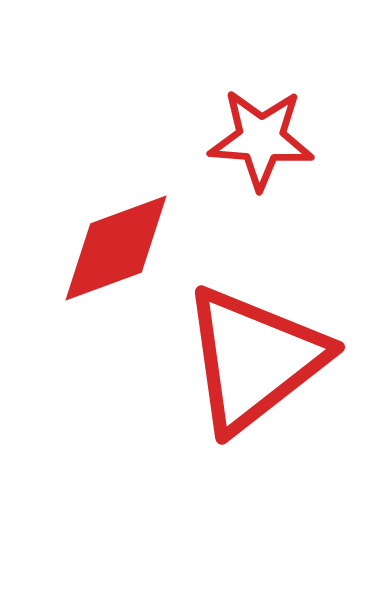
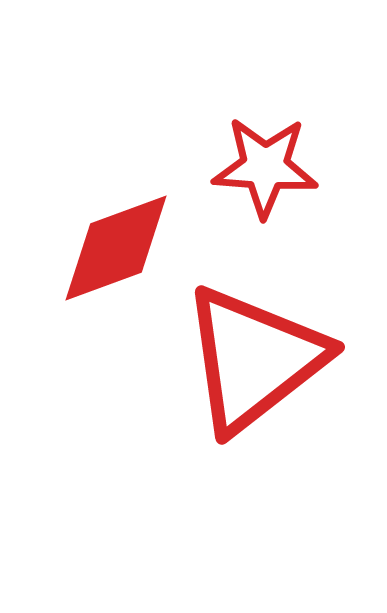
red star: moved 4 px right, 28 px down
